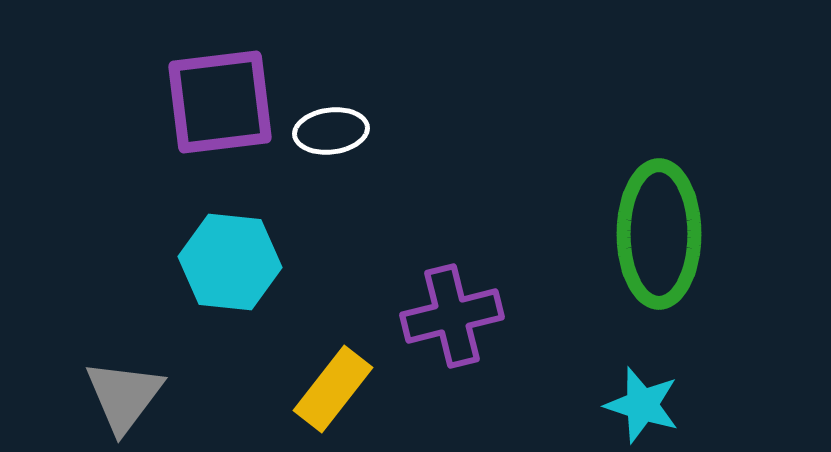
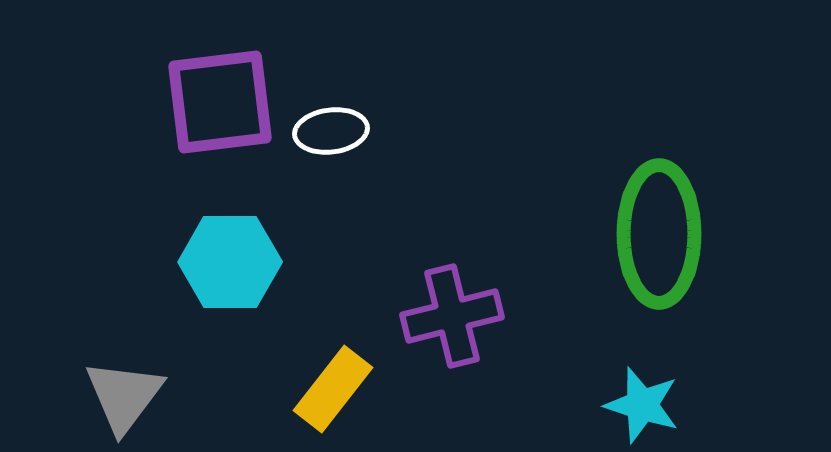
cyan hexagon: rotated 6 degrees counterclockwise
